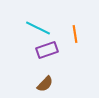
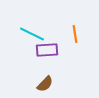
cyan line: moved 6 px left, 6 px down
purple rectangle: rotated 15 degrees clockwise
